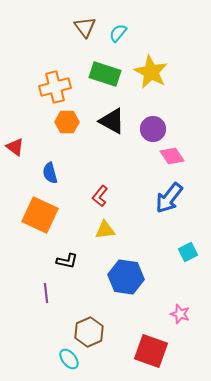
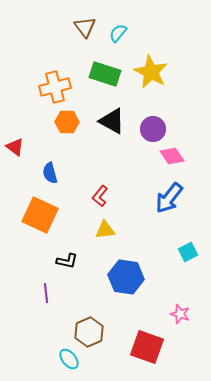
red square: moved 4 px left, 4 px up
